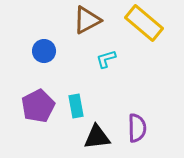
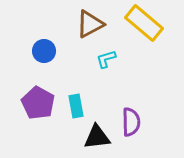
brown triangle: moved 3 px right, 4 px down
purple pentagon: moved 3 px up; rotated 16 degrees counterclockwise
purple semicircle: moved 6 px left, 6 px up
